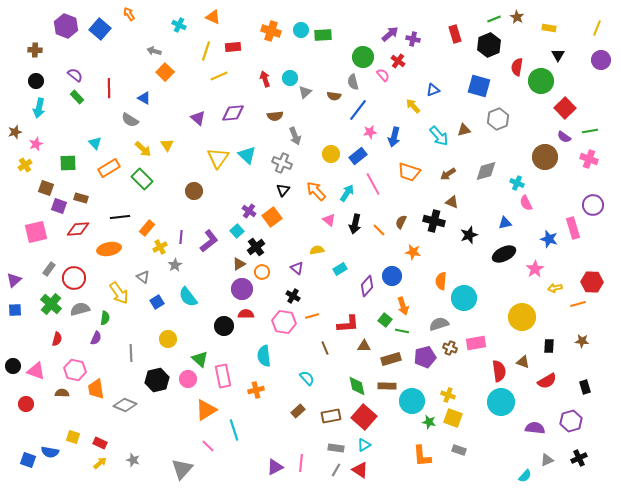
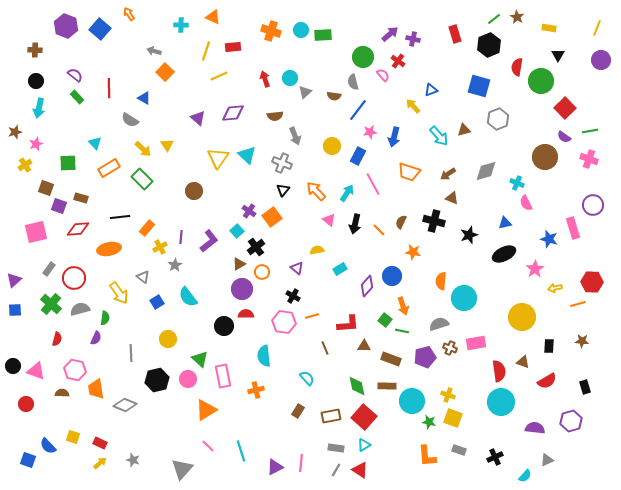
green line at (494, 19): rotated 16 degrees counterclockwise
cyan cross at (179, 25): moved 2 px right; rotated 24 degrees counterclockwise
blue triangle at (433, 90): moved 2 px left
yellow circle at (331, 154): moved 1 px right, 8 px up
blue rectangle at (358, 156): rotated 24 degrees counterclockwise
brown triangle at (452, 202): moved 4 px up
brown rectangle at (391, 359): rotated 36 degrees clockwise
brown rectangle at (298, 411): rotated 16 degrees counterclockwise
cyan line at (234, 430): moved 7 px right, 21 px down
blue semicircle at (50, 452): moved 2 px left, 6 px up; rotated 36 degrees clockwise
orange L-shape at (422, 456): moved 5 px right
black cross at (579, 458): moved 84 px left, 1 px up
